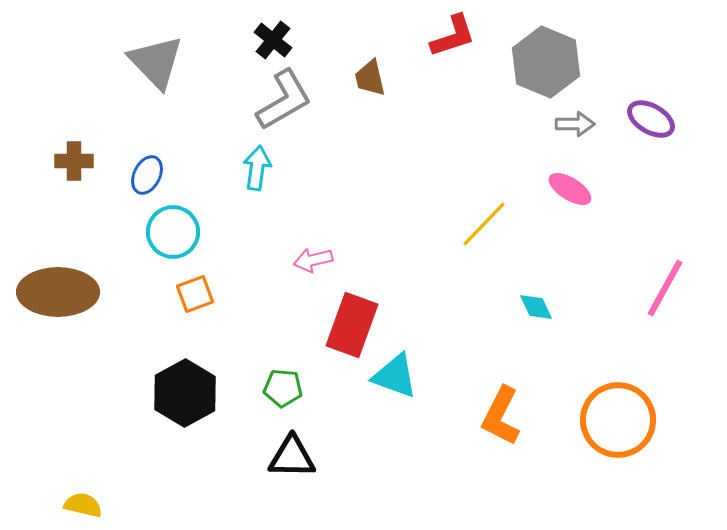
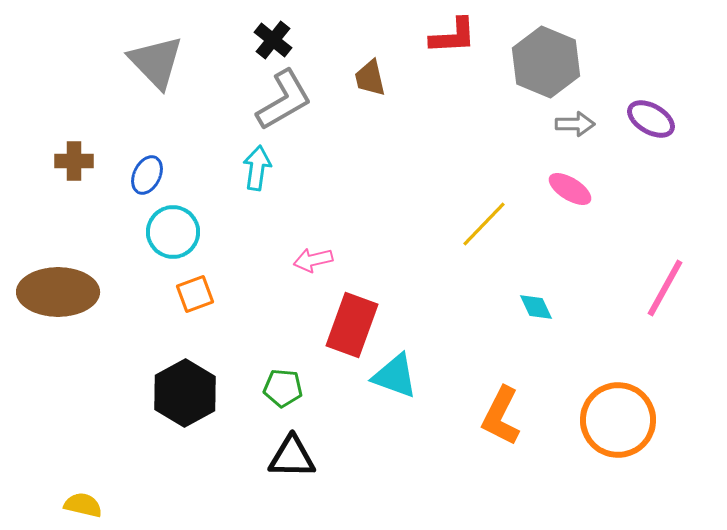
red L-shape: rotated 15 degrees clockwise
